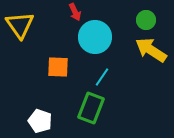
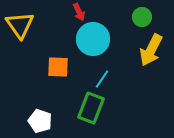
red arrow: moved 4 px right
green circle: moved 4 px left, 3 px up
cyan circle: moved 2 px left, 2 px down
yellow arrow: rotated 96 degrees counterclockwise
cyan line: moved 2 px down
